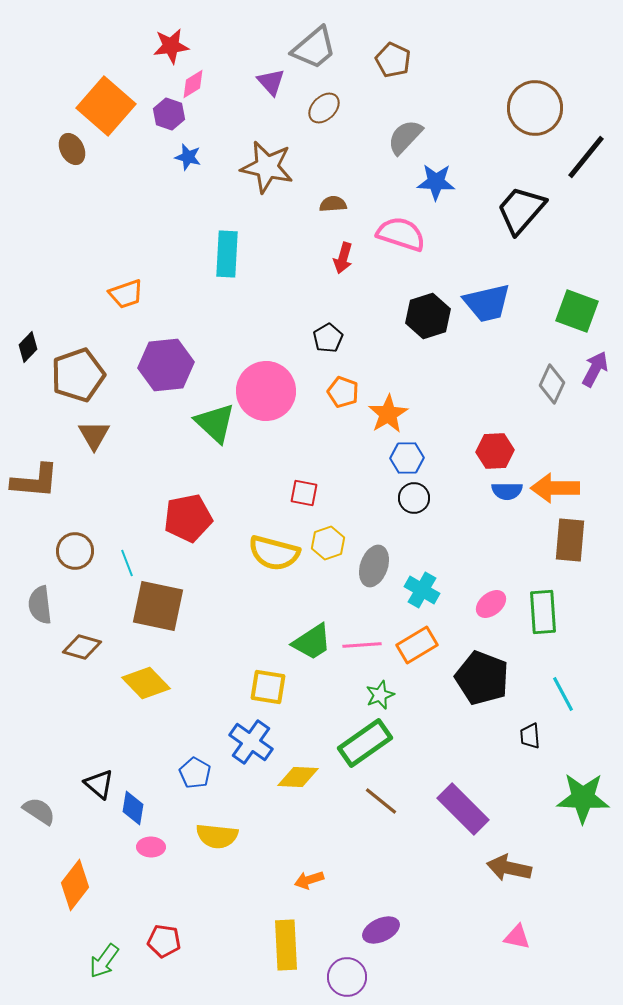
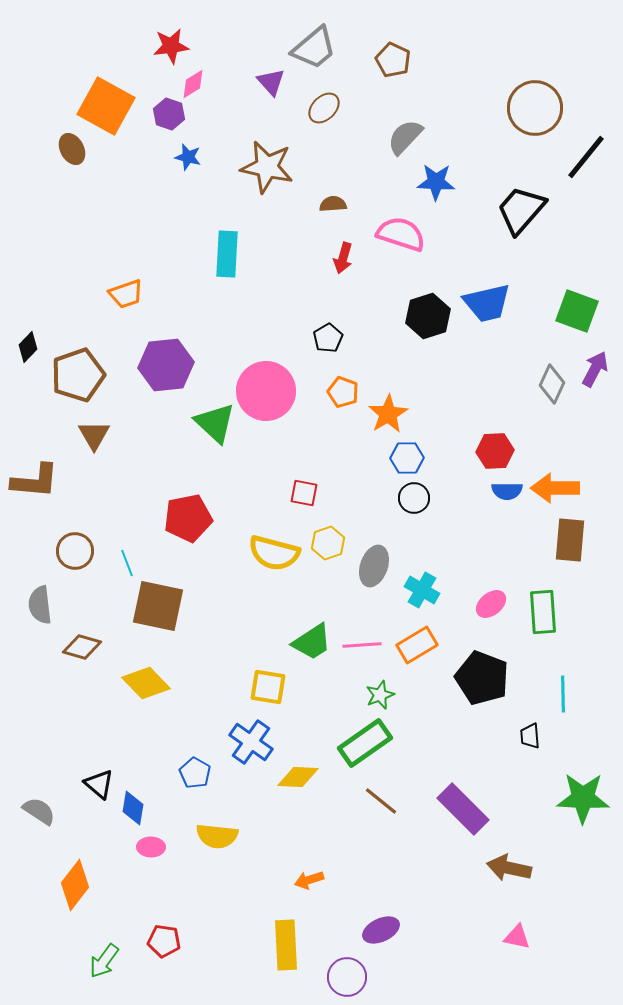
orange square at (106, 106): rotated 12 degrees counterclockwise
cyan line at (563, 694): rotated 27 degrees clockwise
